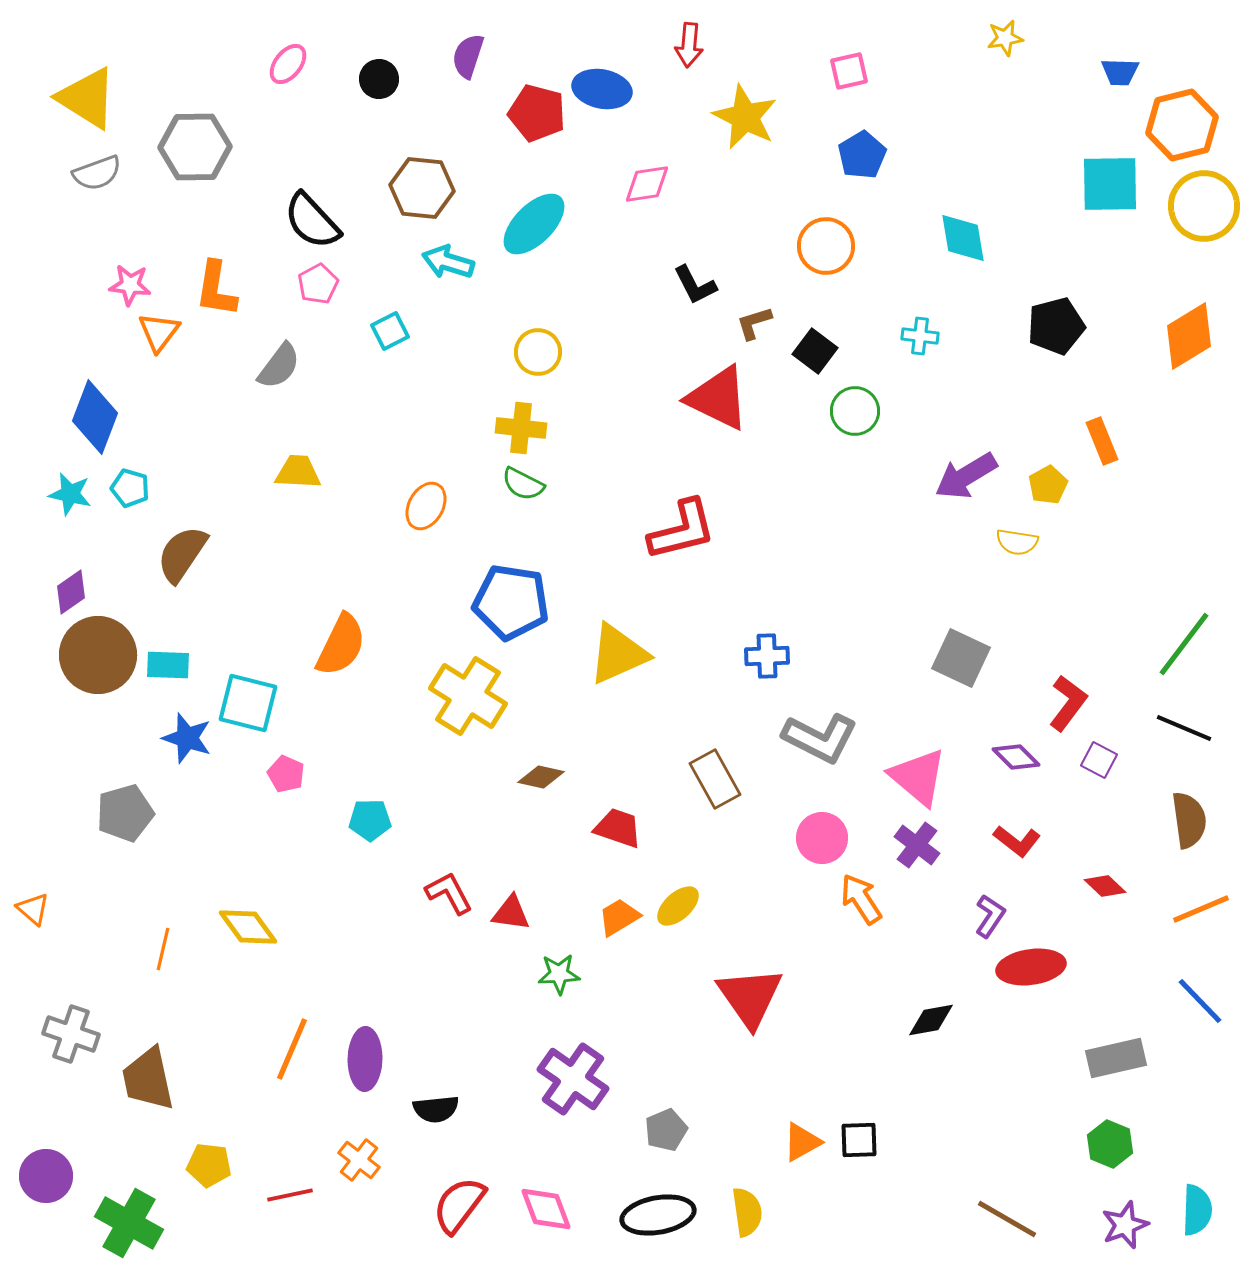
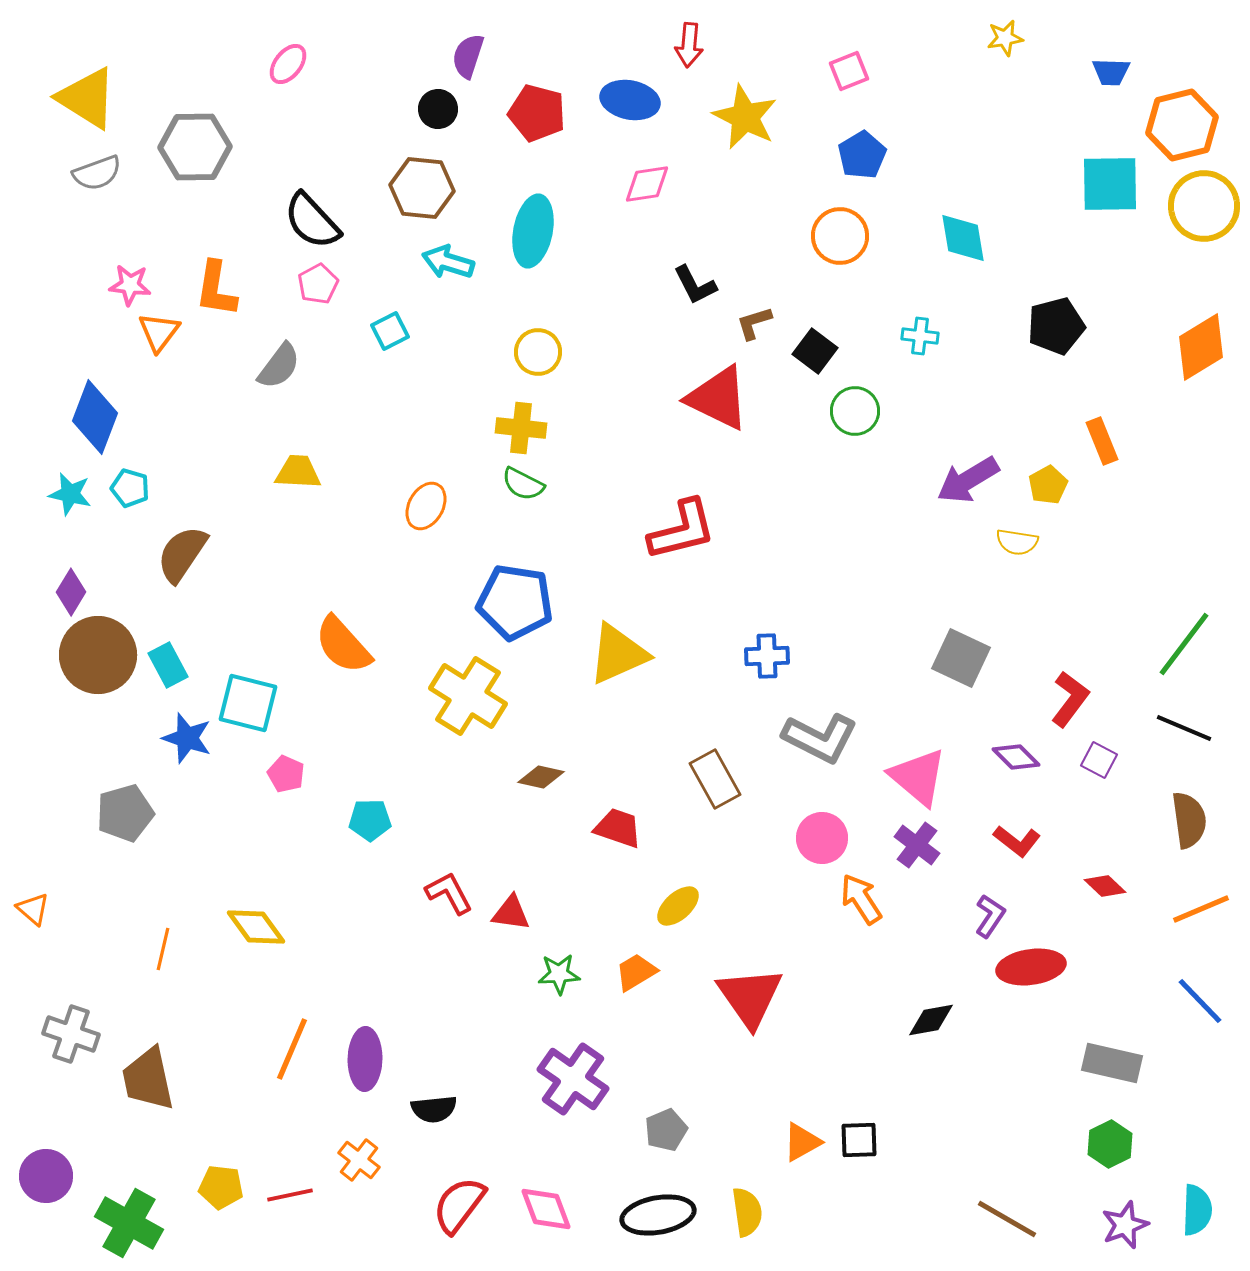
pink square at (849, 71): rotated 9 degrees counterclockwise
blue trapezoid at (1120, 72): moved 9 px left
black circle at (379, 79): moved 59 px right, 30 px down
blue ellipse at (602, 89): moved 28 px right, 11 px down
cyan ellipse at (534, 224): moved 1 px left, 7 px down; rotated 34 degrees counterclockwise
orange circle at (826, 246): moved 14 px right, 10 px up
orange diamond at (1189, 336): moved 12 px right, 11 px down
purple arrow at (966, 476): moved 2 px right, 4 px down
purple diamond at (71, 592): rotated 24 degrees counterclockwise
blue pentagon at (511, 602): moved 4 px right
orange semicircle at (341, 645): moved 2 px right; rotated 112 degrees clockwise
cyan rectangle at (168, 665): rotated 60 degrees clockwise
red L-shape at (1068, 703): moved 2 px right, 4 px up
orange trapezoid at (619, 917): moved 17 px right, 55 px down
yellow diamond at (248, 927): moved 8 px right
gray rectangle at (1116, 1058): moved 4 px left, 5 px down; rotated 26 degrees clockwise
black semicircle at (436, 1109): moved 2 px left
green hexagon at (1110, 1144): rotated 12 degrees clockwise
yellow pentagon at (209, 1165): moved 12 px right, 22 px down
